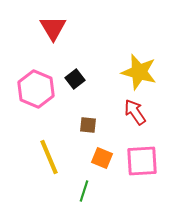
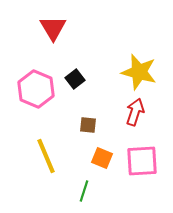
red arrow: rotated 52 degrees clockwise
yellow line: moved 3 px left, 1 px up
